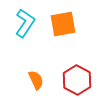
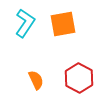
red hexagon: moved 2 px right, 2 px up
